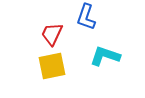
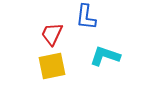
blue L-shape: rotated 12 degrees counterclockwise
